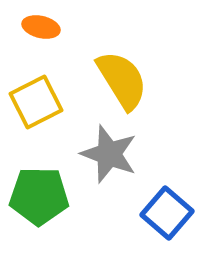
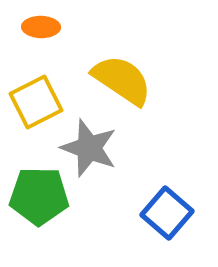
orange ellipse: rotated 12 degrees counterclockwise
yellow semicircle: rotated 24 degrees counterclockwise
gray star: moved 20 px left, 6 px up
